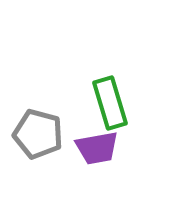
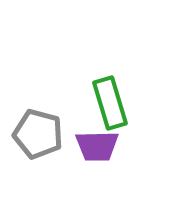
purple trapezoid: moved 2 px up; rotated 9 degrees clockwise
